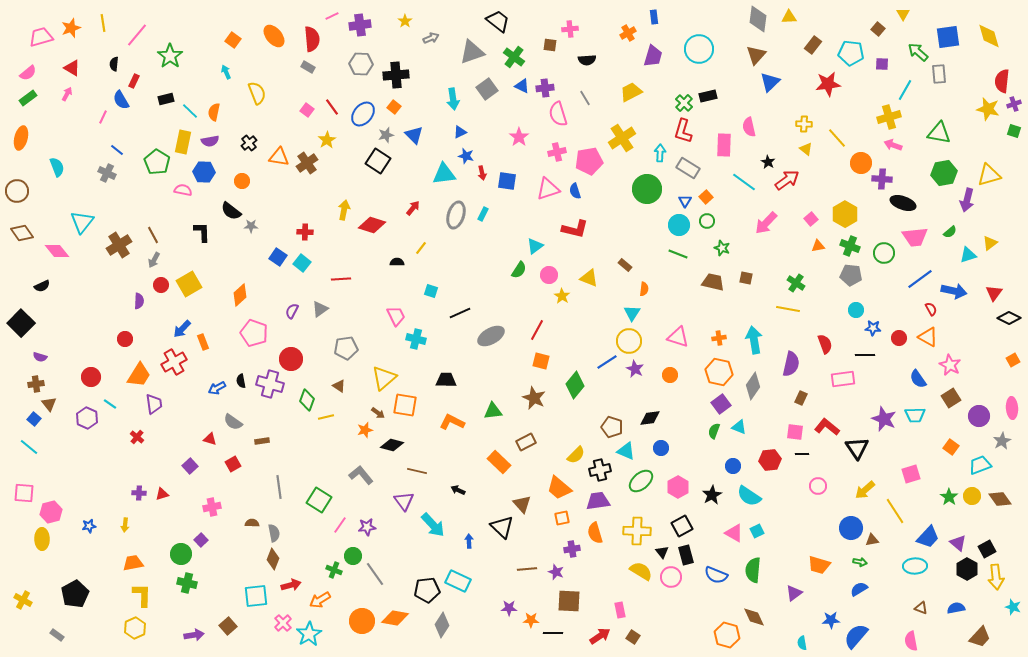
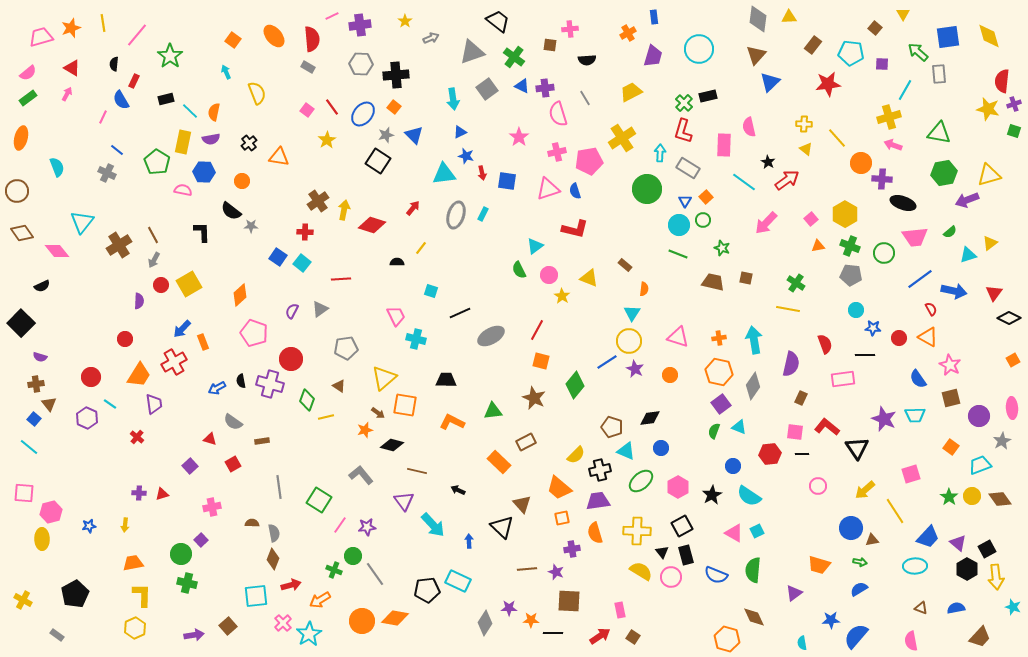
brown square at (878, 29): moved 3 px left, 1 px up
purple semicircle at (210, 141): moved 1 px right, 2 px up
brown cross at (307, 163): moved 11 px right, 38 px down
purple arrow at (967, 200): rotated 55 degrees clockwise
green circle at (707, 221): moved 4 px left, 1 px up
green semicircle at (519, 270): rotated 120 degrees clockwise
brown square at (951, 398): rotated 18 degrees clockwise
red hexagon at (770, 460): moved 6 px up
gray diamond at (442, 625): moved 43 px right, 2 px up
orange hexagon at (727, 635): moved 4 px down
